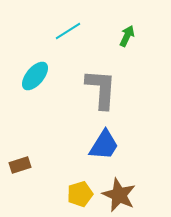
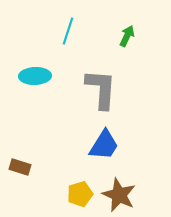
cyan line: rotated 40 degrees counterclockwise
cyan ellipse: rotated 48 degrees clockwise
brown rectangle: moved 2 px down; rotated 35 degrees clockwise
